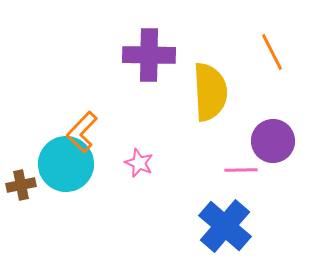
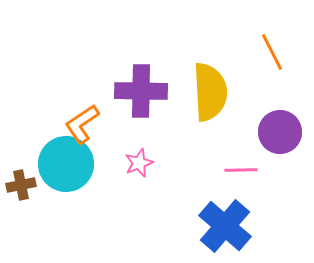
purple cross: moved 8 px left, 36 px down
orange L-shape: moved 8 px up; rotated 12 degrees clockwise
purple circle: moved 7 px right, 9 px up
pink star: rotated 28 degrees clockwise
